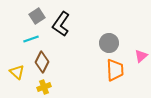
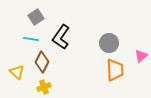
gray square: moved 1 px left, 1 px down
black L-shape: moved 13 px down
cyan line: rotated 28 degrees clockwise
